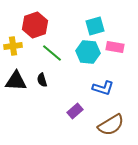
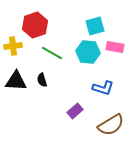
green line: rotated 10 degrees counterclockwise
